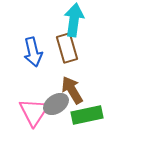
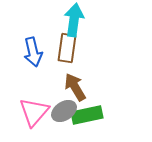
brown rectangle: rotated 24 degrees clockwise
brown arrow: moved 3 px right, 3 px up
gray ellipse: moved 8 px right, 7 px down
pink triangle: rotated 8 degrees clockwise
